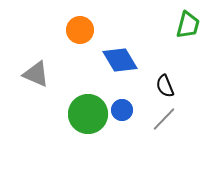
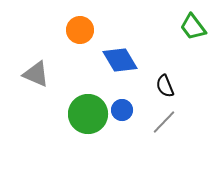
green trapezoid: moved 5 px right, 2 px down; rotated 128 degrees clockwise
gray line: moved 3 px down
